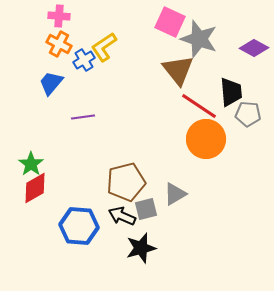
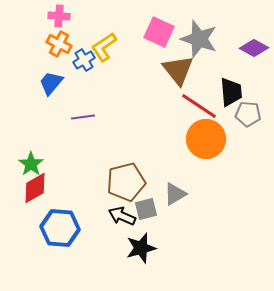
pink square: moved 11 px left, 10 px down
blue hexagon: moved 19 px left, 2 px down
